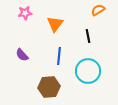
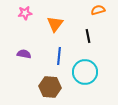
orange semicircle: rotated 16 degrees clockwise
purple semicircle: moved 2 px right, 1 px up; rotated 144 degrees clockwise
cyan circle: moved 3 px left, 1 px down
brown hexagon: moved 1 px right; rotated 10 degrees clockwise
